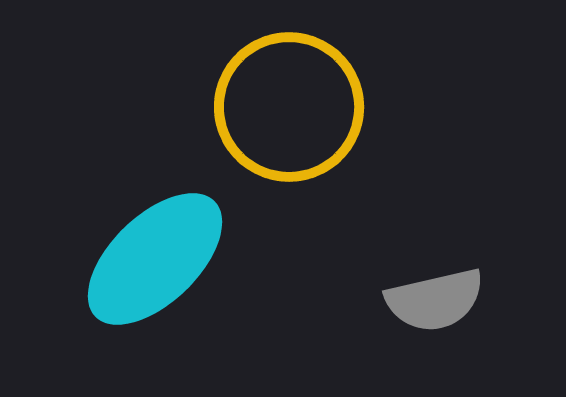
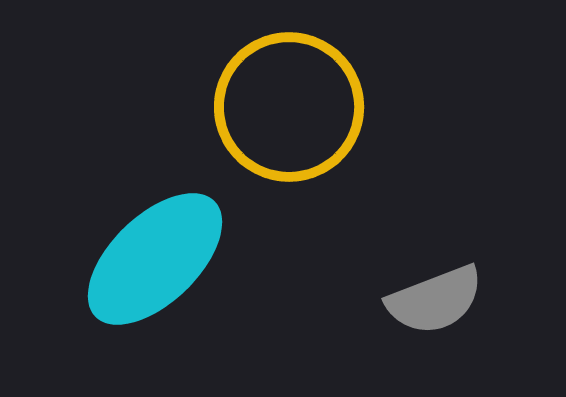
gray semicircle: rotated 8 degrees counterclockwise
